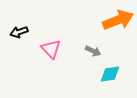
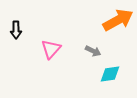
orange arrow: rotated 8 degrees counterclockwise
black arrow: moved 3 px left, 2 px up; rotated 72 degrees counterclockwise
pink triangle: rotated 25 degrees clockwise
